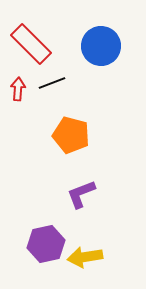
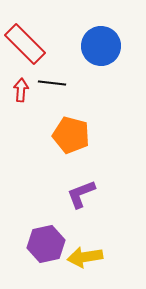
red rectangle: moved 6 px left
black line: rotated 28 degrees clockwise
red arrow: moved 3 px right, 1 px down
